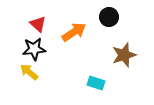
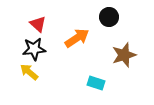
orange arrow: moved 3 px right, 6 px down
